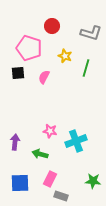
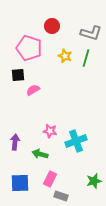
green line: moved 10 px up
black square: moved 2 px down
pink semicircle: moved 11 px left, 13 px down; rotated 32 degrees clockwise
green star: moved 1 px right; rotated 21 degrees counterclockwise
